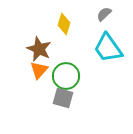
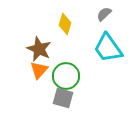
yellow diamond: moved 1 px right
